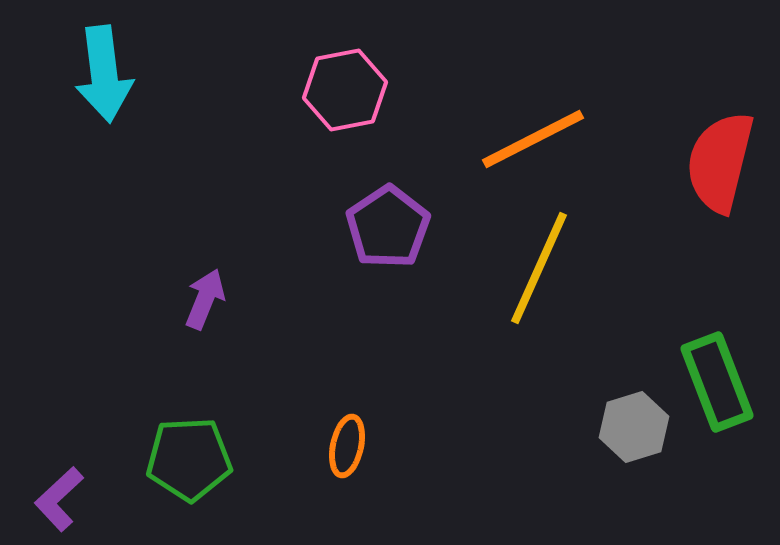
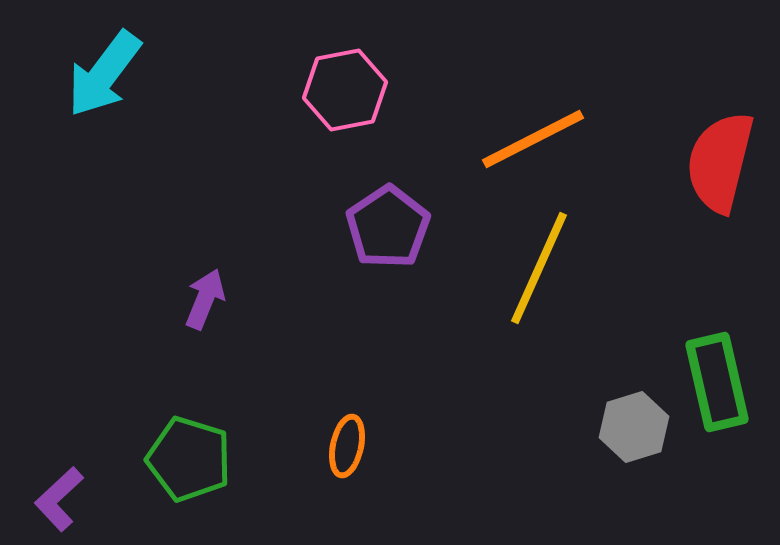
cyan arrow: rotated 44 degrees clockwise
green rectangle: rotated 8 degrees clockwise
green pentagon: rotated 20 degrees clockwise
